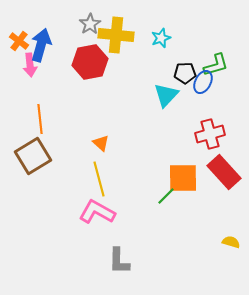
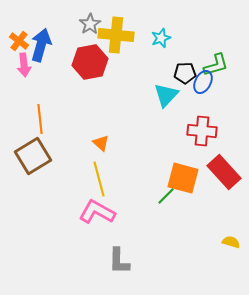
pink arrow: moved 6 px left
red cross: moved 8 px left, 3 px up; rotated 20 degrees clockwise
orange square: rotated 16 degrees clockwise
